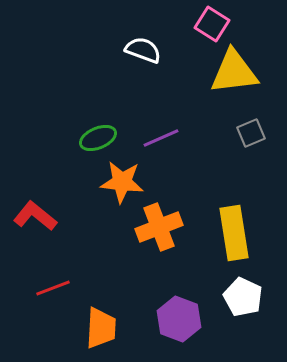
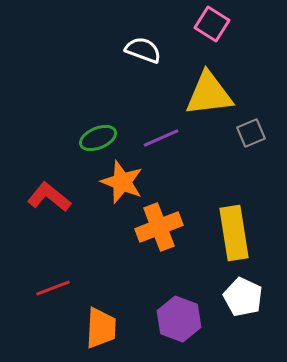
yellow triangle: moved 25 px left, 22 px down
orange star: rotated 15 degrees clockwise
red L-shape: moved 14 px right, 19 px up
